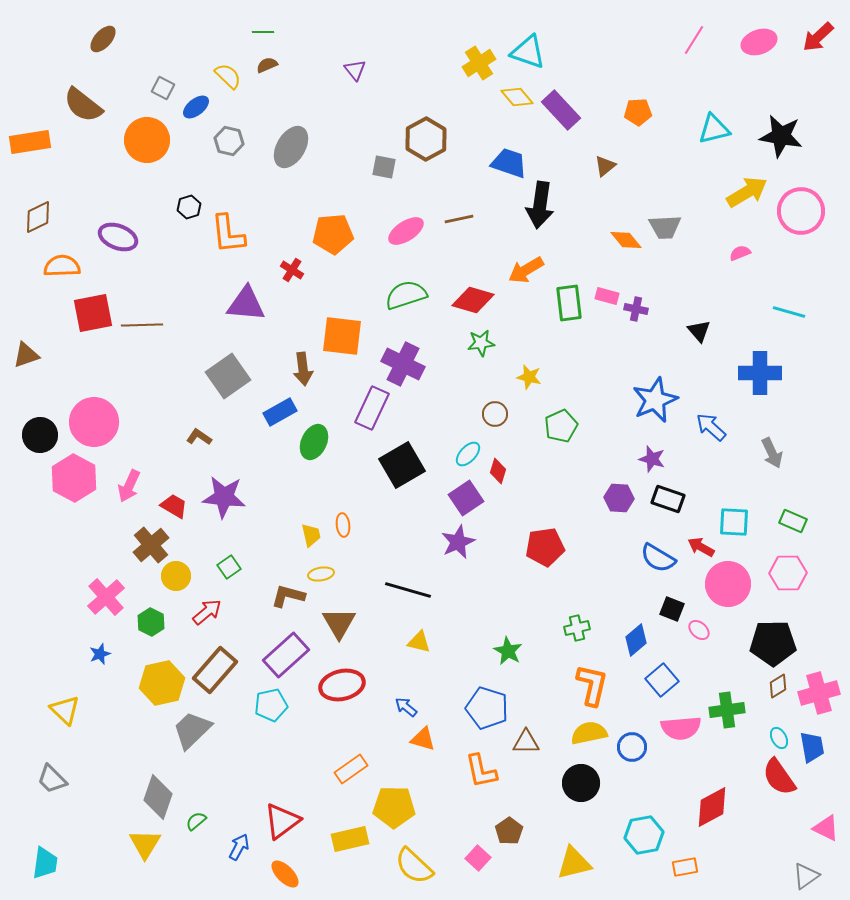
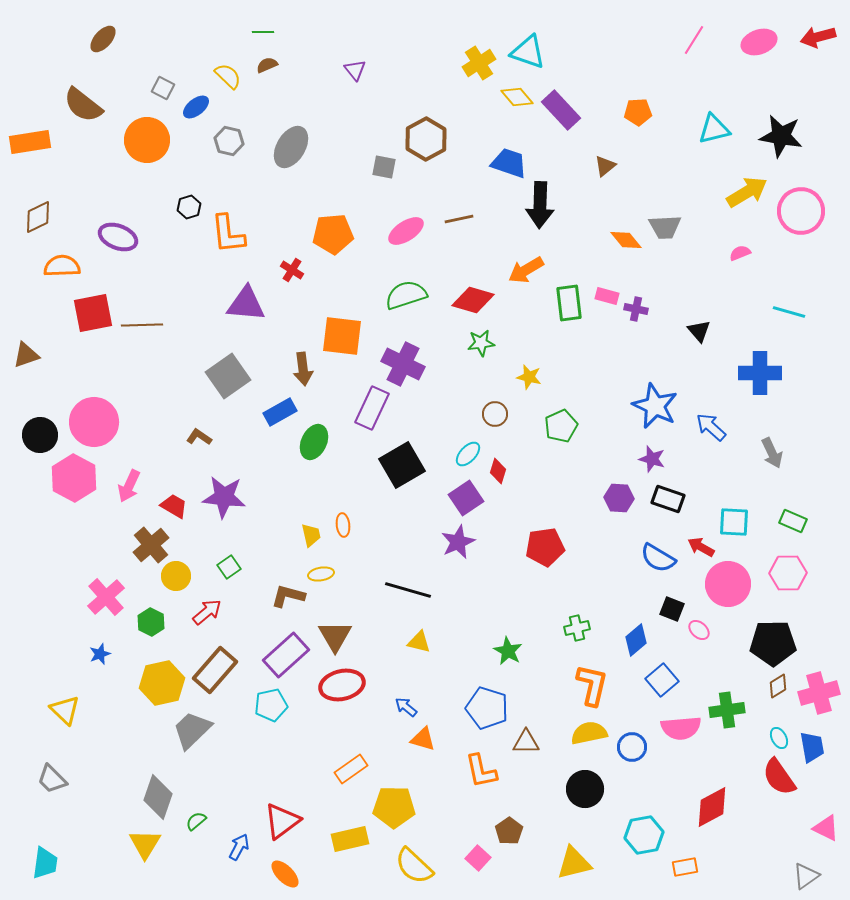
red arrow at (818, 37): rotated 28 degrees clockwise
black arrow at (540, 205): rotated 6 degrees counterclockwise
blue star at (655, 400): moved 6 px down; rotated 24 degrees counterclockwise
brown triangle at (339, 623): moved 4 px left, 13 px down
black circle at (581, 783): moved 4 px right, 6 px down
